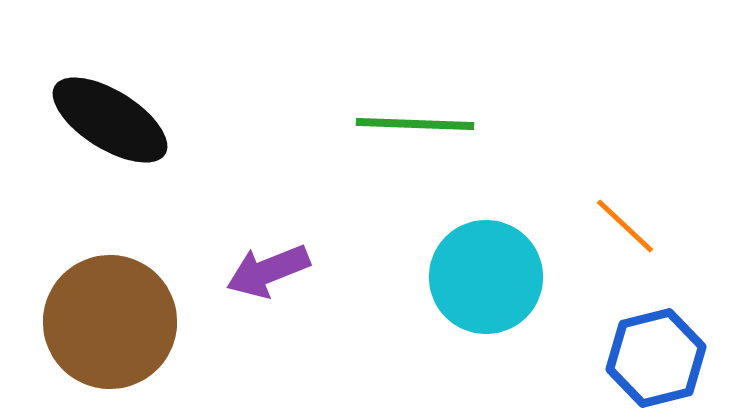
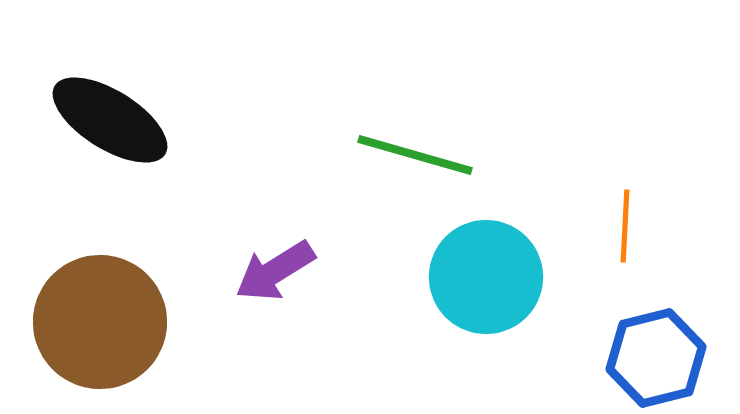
green line: moved 31 px down; rotated 14 degrees clockwise
orange line: rotated 50 degrees clockwise
purple arrow: moved 7 px right; rotated 10 degrees counterclockwise
brown circle: moved 10 px left
